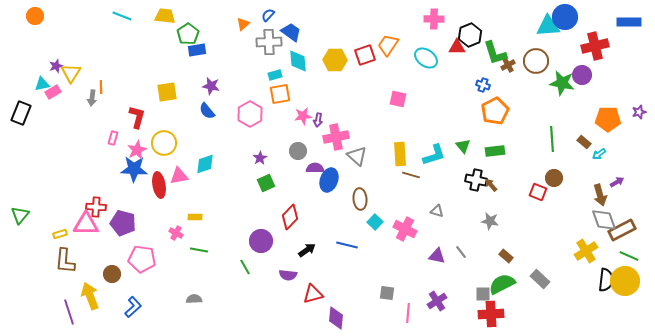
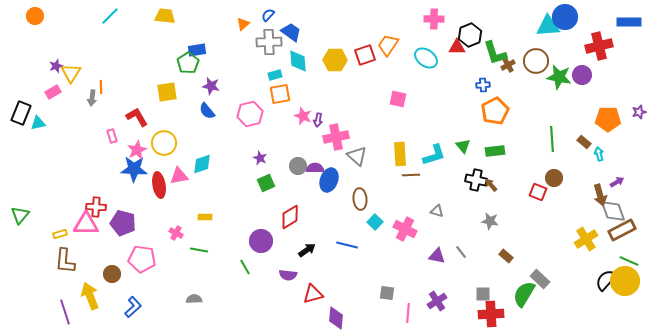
cyan line at (122, 16): moved 12 px left; rotated 66 degrees counterclockwise
green pentagon at (188, 34): moved 29 px down
red cross at (595, 46): moved 4 px right
green star at (562, 83): moved 3 px left, 6 px up
cyan triangle at (42, 84): moved 4 px left, 39 px down
blue cross at (483, 85): rotated 24 degrees counterclockwise
pink hexagon at (250, 114): rotated 15 degrees clockwise
pink star at (303, 116): rotated 30 degrees clockwise
red L-shape at (137, 117): rotated 45 degrees counterclockwise
pink rectangle at (113, 138): moved 1 px left, 2 px up; rotated 32 degrees counterclockwise
gray circle at (298, 151): moved 15 px down
cyan arrow at (599, 154): rotated 112 degrees clockwise
purple star at (260, 158): rotated 16 degrees counterclockwise
cyan diamond at (205, 164): moved 3 px left
brown line at (411, 175): rotated 18 degrees counterclockwise
yellow rectangle at (195, 217): moved 10 px right
red diamond at (290, 217): rotated 15 degrees clockwise
gray diamond at (604, 220): moved 9 px right, 9 px up
yellow cross at (586, 251): moved 12 px up
green line at (629, 256): moved 5 px down
black semicircle at (606, 280): rotated 145 degrees counterclockwise
green semicircle at (502, 284): moved 22 px right, 10 px down; rotated 32 degrees counterclockwise
purple line at (69, 312): moved 4 px left
